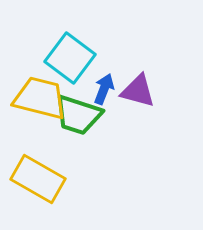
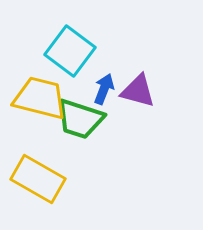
cyan square: moved 7 px up
green trapezoid: moved 2 px right, 4 px down
